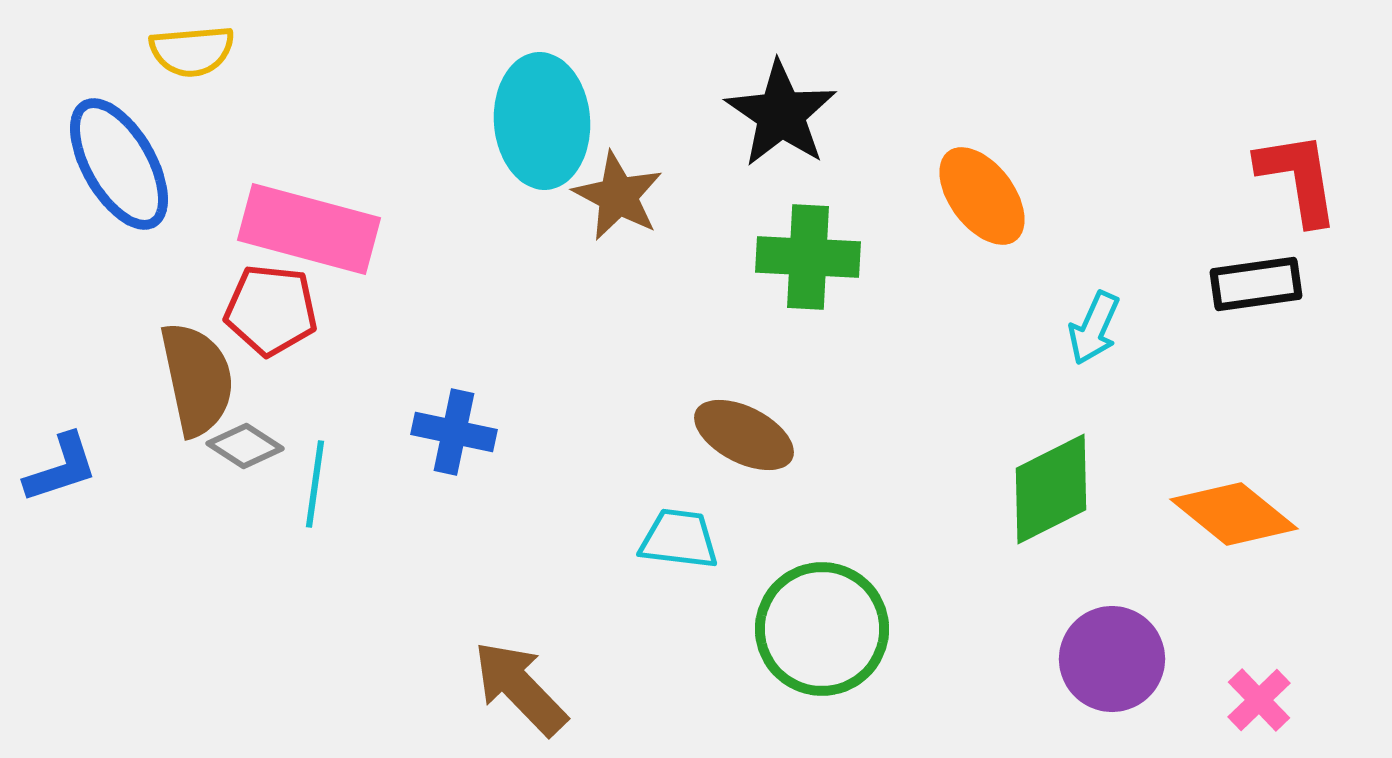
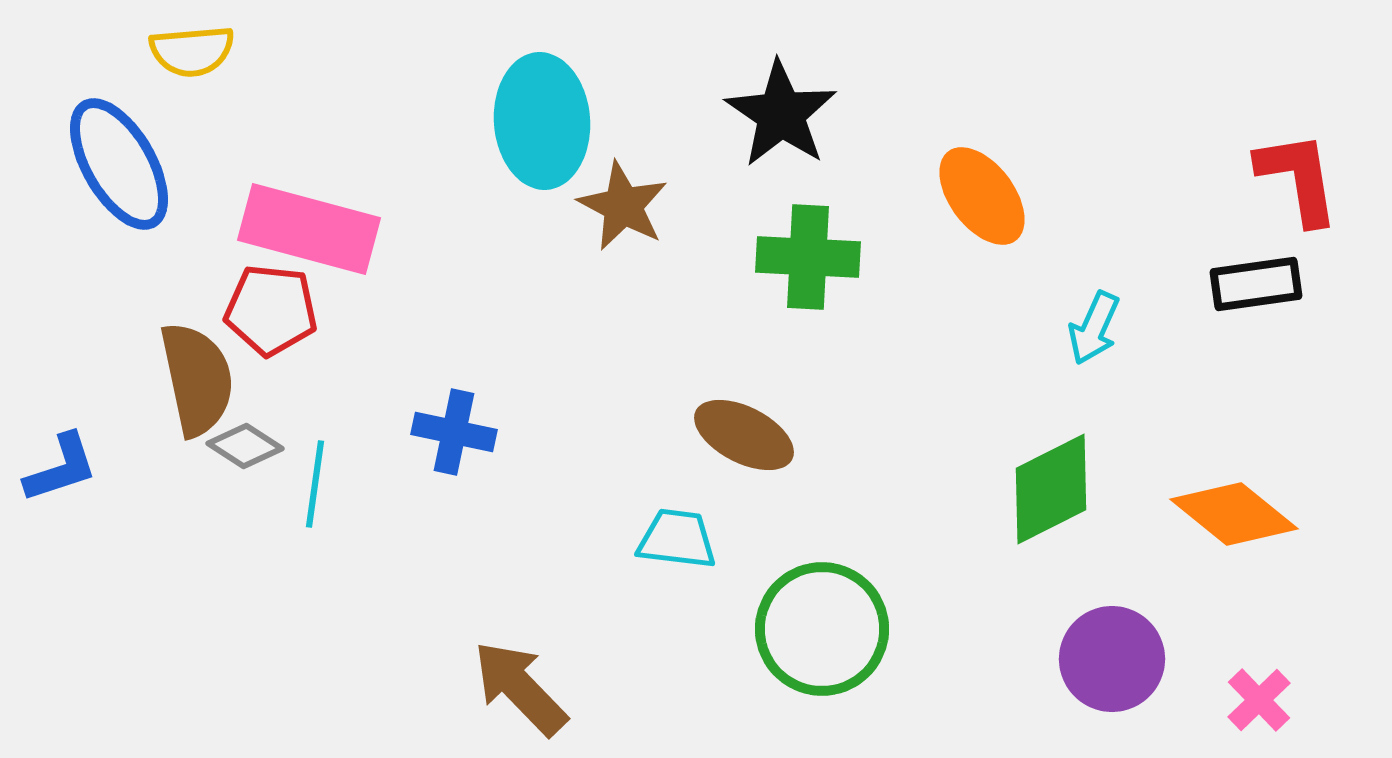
brown star: moved 5 px right, 10 px down
cyan trapezoid: moved 2 px left
